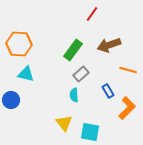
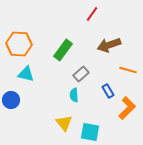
green rectangle: moved 10 px left
